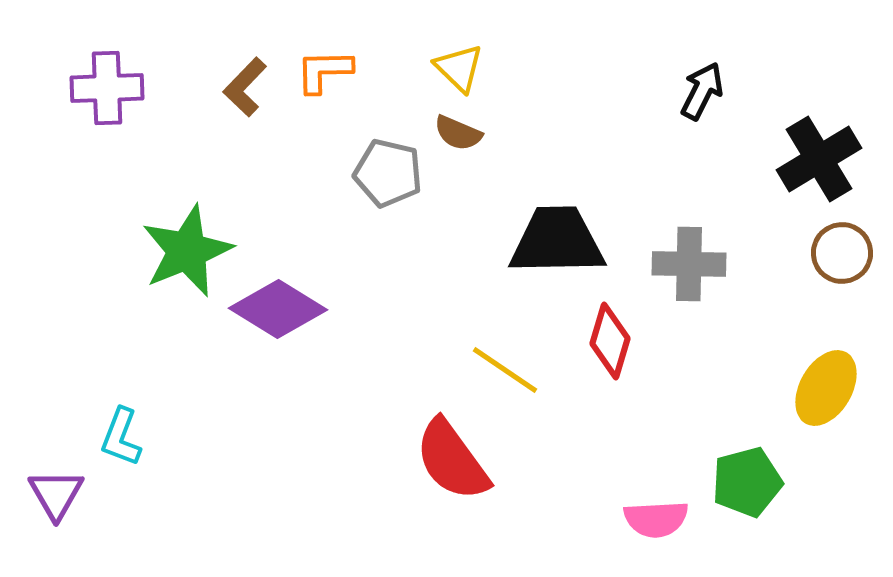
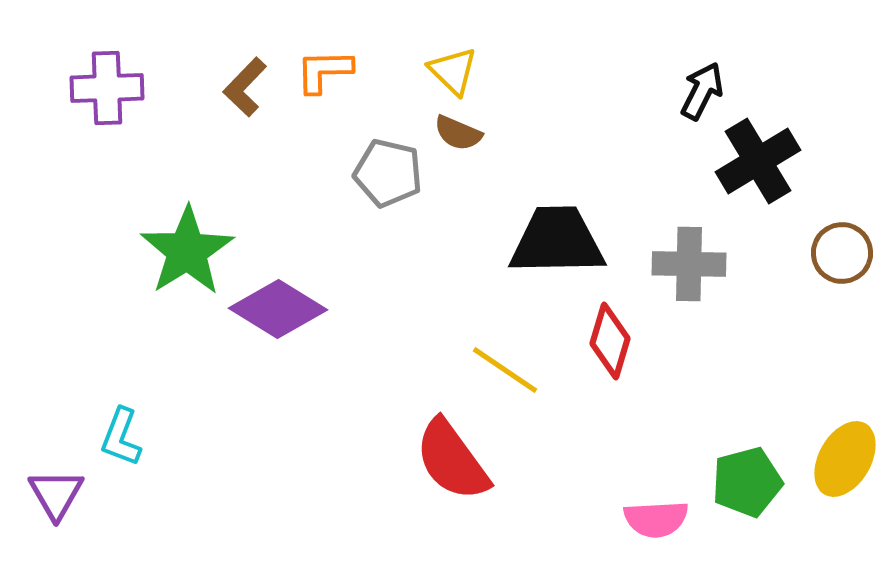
yellow triangle: moved 6 px left, 3 px down
black cross: moved 61 px left, 2 px down
green star: rotated 10 degrees counterclockwise
yellow ellipse: moved 19 px right, 71 px down
